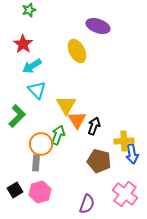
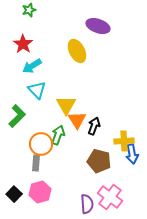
black square: moved 1 px left, 4 px down; rotated 14 degrees counterclockwise
pink cross: moved 15 px left, 3 px down
purple semicircle: rotated 24 degrees counterclockwise
